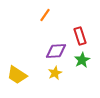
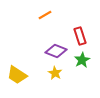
orange line: rotated 24 degrees clockwise
purple diamond: rotated 25 degrees clockwise
yellow star: rotated 16 degrees counterclockwise
